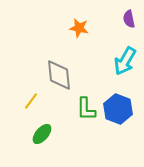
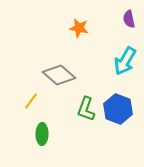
gray diamond: rotated 44 degrees counterclockwise
green L-shape: rotated 20 degrees clockwise
green ellipse: rotated 40 degrees counterclockwise
